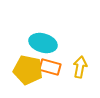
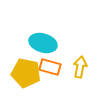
yellow pentagon: moved 2 px left, 3 px down
